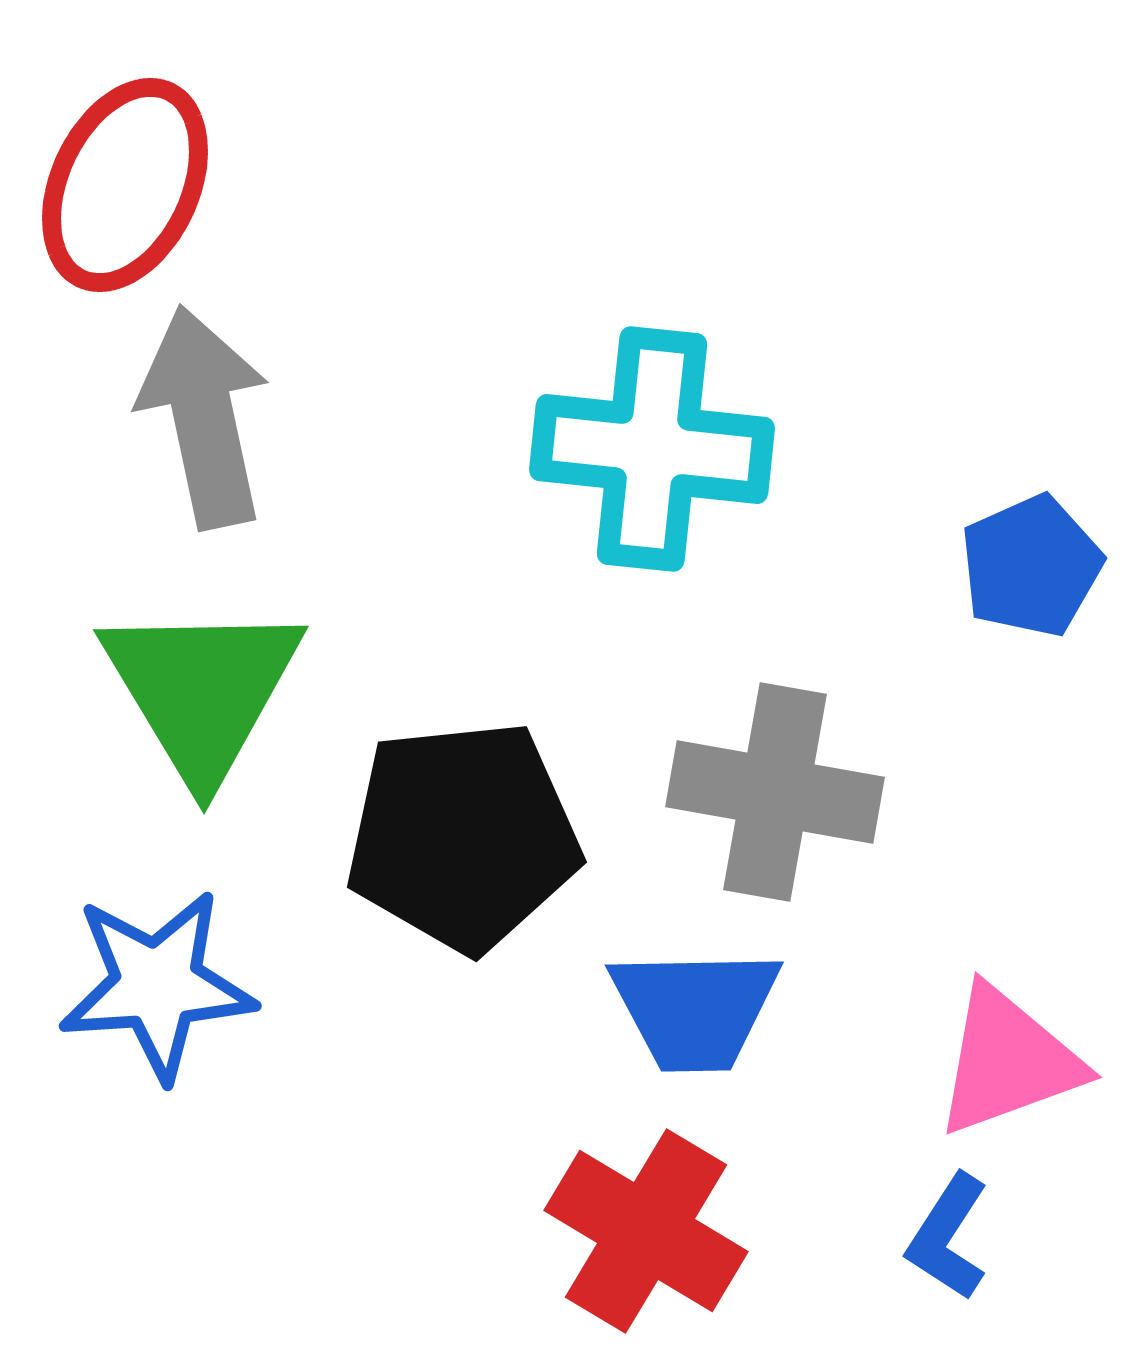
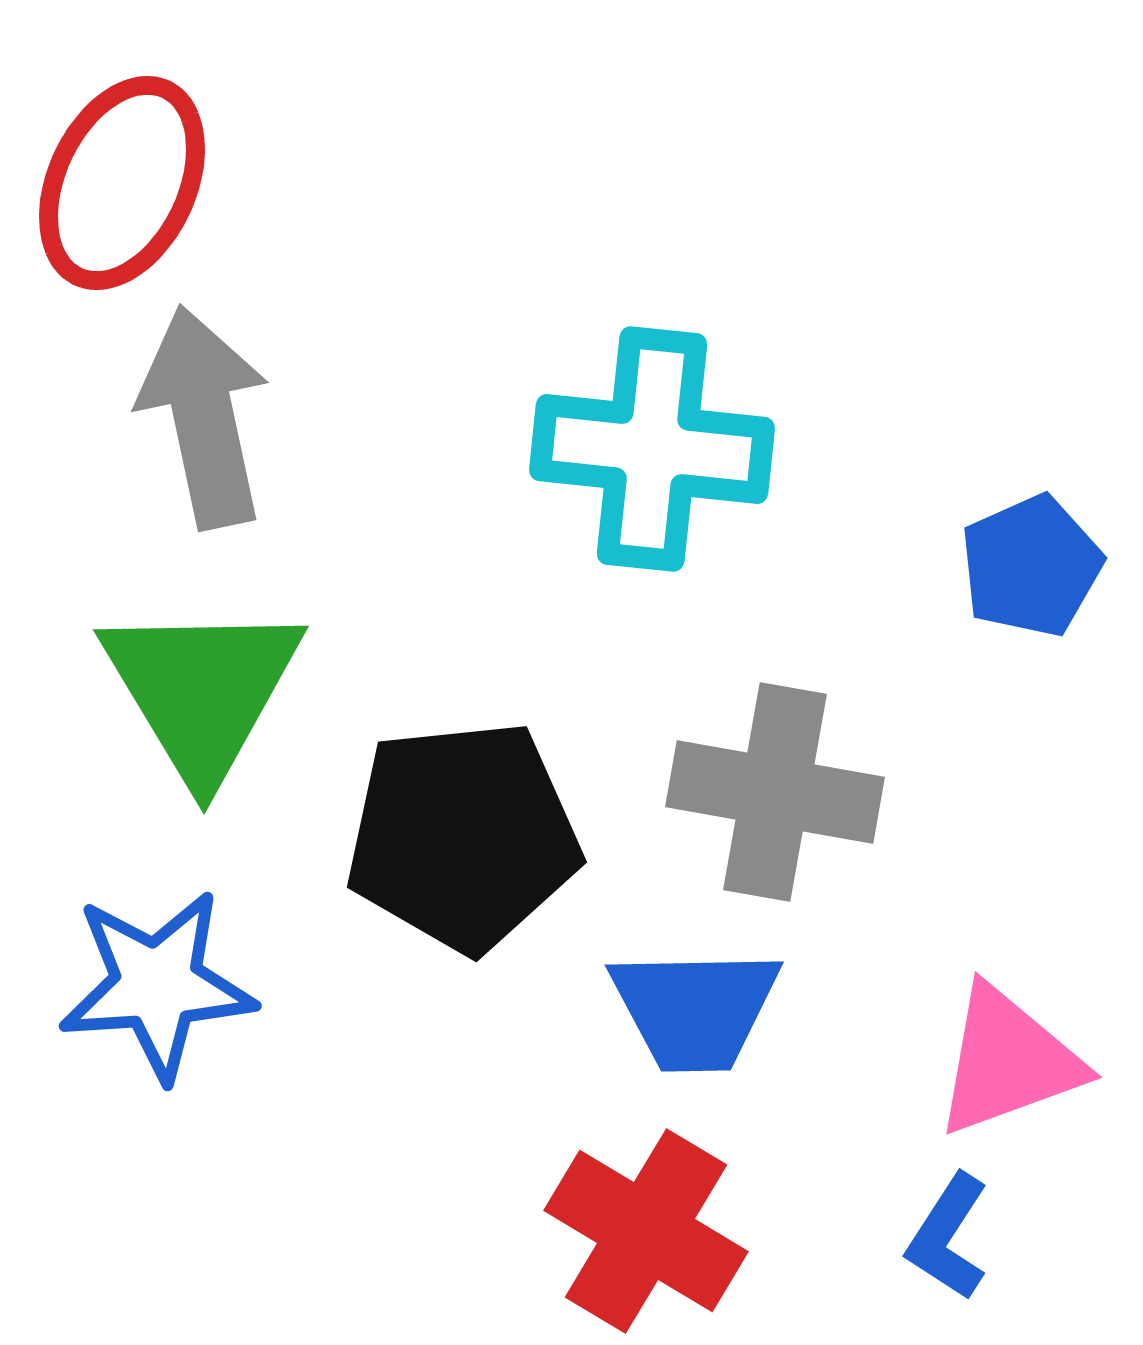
red ellipse: moved 3 px left, 2 px up
